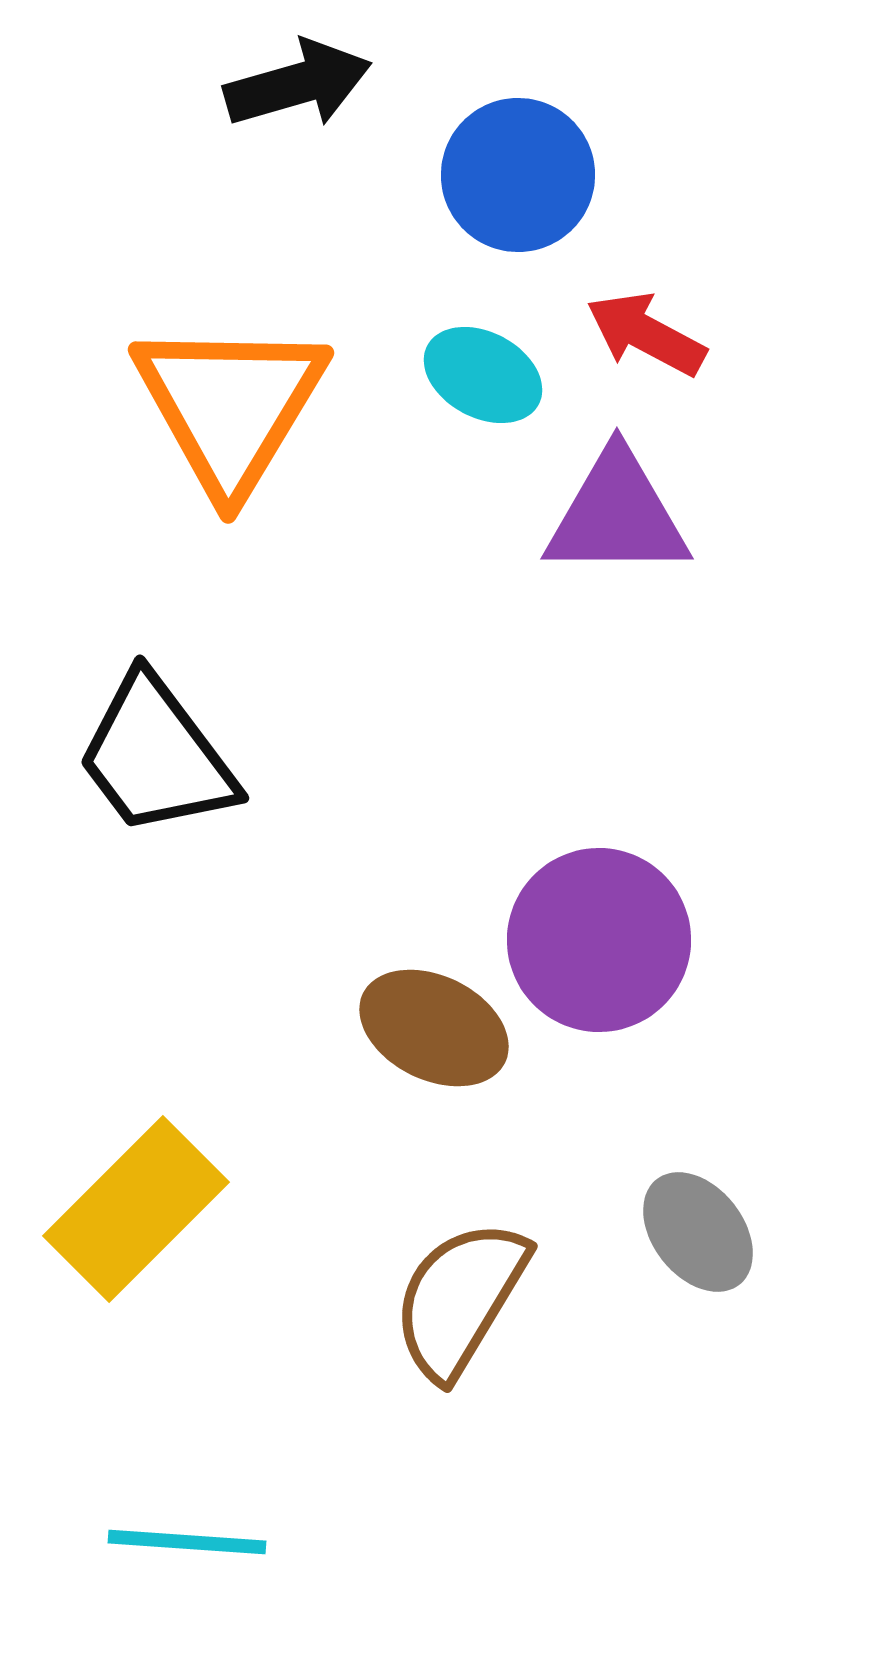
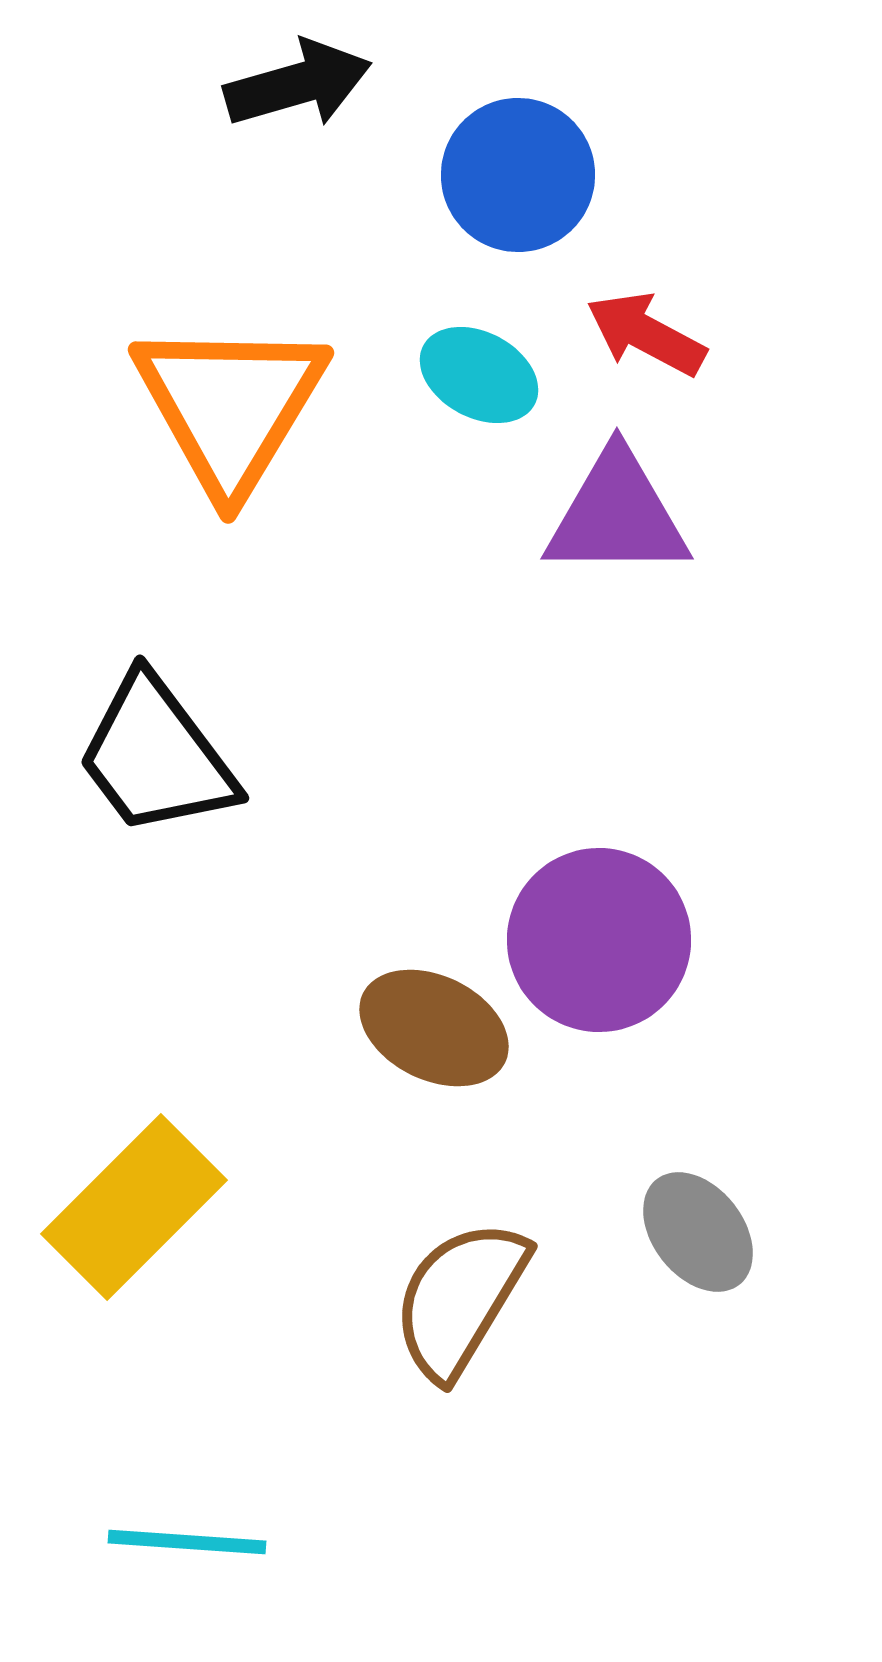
cyan ellipse: moved 4 px left
yellow rectangle: moved 2 px left, 2 px up
